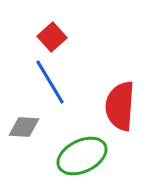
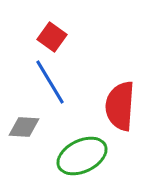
red square: rotated 12 degrees counterclockwise
